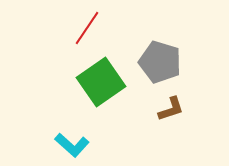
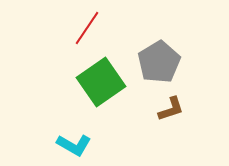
gray pentagon: moved 1 px left; rotated 24 degrees clockwise
cyan L-shape: moved 2 px right; rotated 12 degrees counterclockwise
